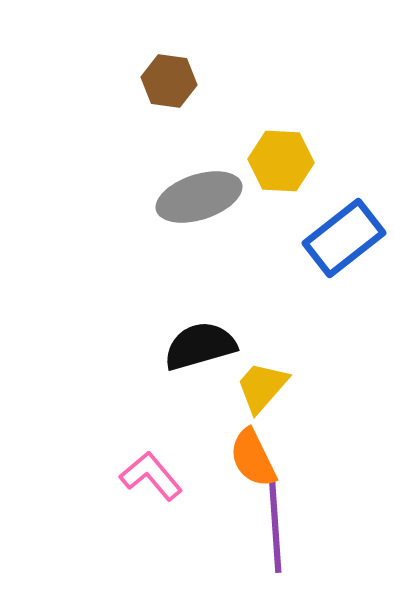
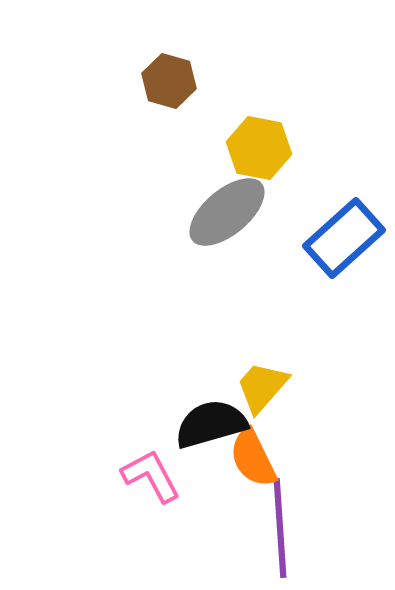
brown hexagon: rotated 8 degrees clockwise
yellow hexagon: moved 22 px left, 13 px up; rotated 8 degrees clockwise
gray ellipse: moved 28 px right, 15 px down; rotated 22 degrees counterclockwise
blue rectangle: rotated 4 degrees counterclockwise
black semicircle: moved 11 px right, 78 px down
pink L-shape: rotated 12 degrees clockwise
purple line: moved 5 px right, 5 px down
